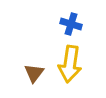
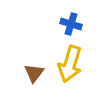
yellow arrow: rotated 9 degrees clockwise
